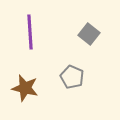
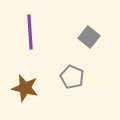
gray square: moved 3 px down
